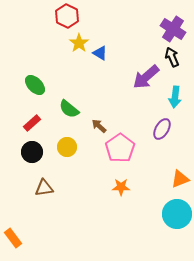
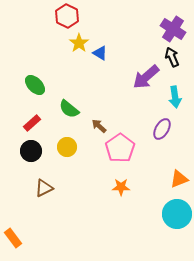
cyan arrow: rotated 15 degrees counterclockwise
black circle: moved 1 px left, 1 px up
orange triangle: moved 1 px left
brown triangle: rotated 18 degrees counterclockwise
